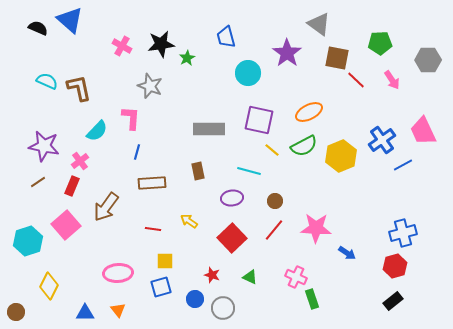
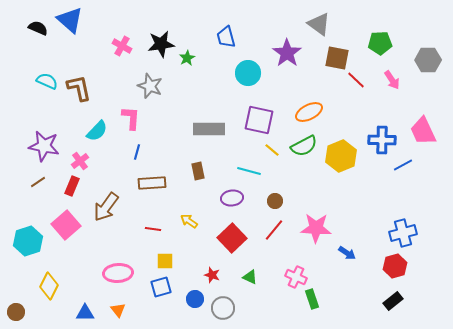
blue cross at (382, 140): rotated 36 degrees clockwise
